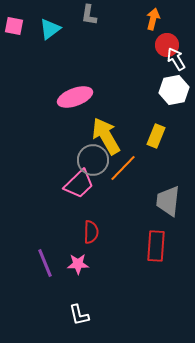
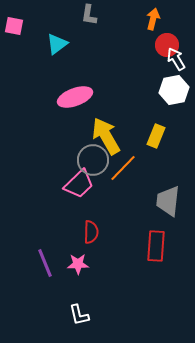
cyan triangle: moved 7 px right, 15 px down
